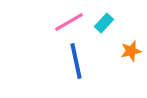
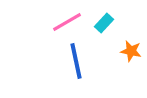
pink line: moved 2 px left
orange star: rotated 25 degrees clockwise
